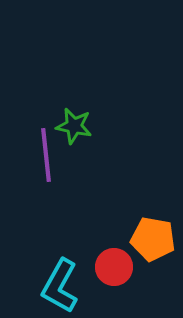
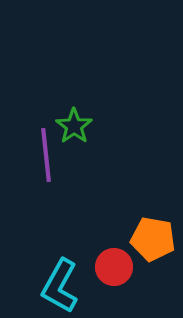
green star: rotated 24 degrees clockwise
